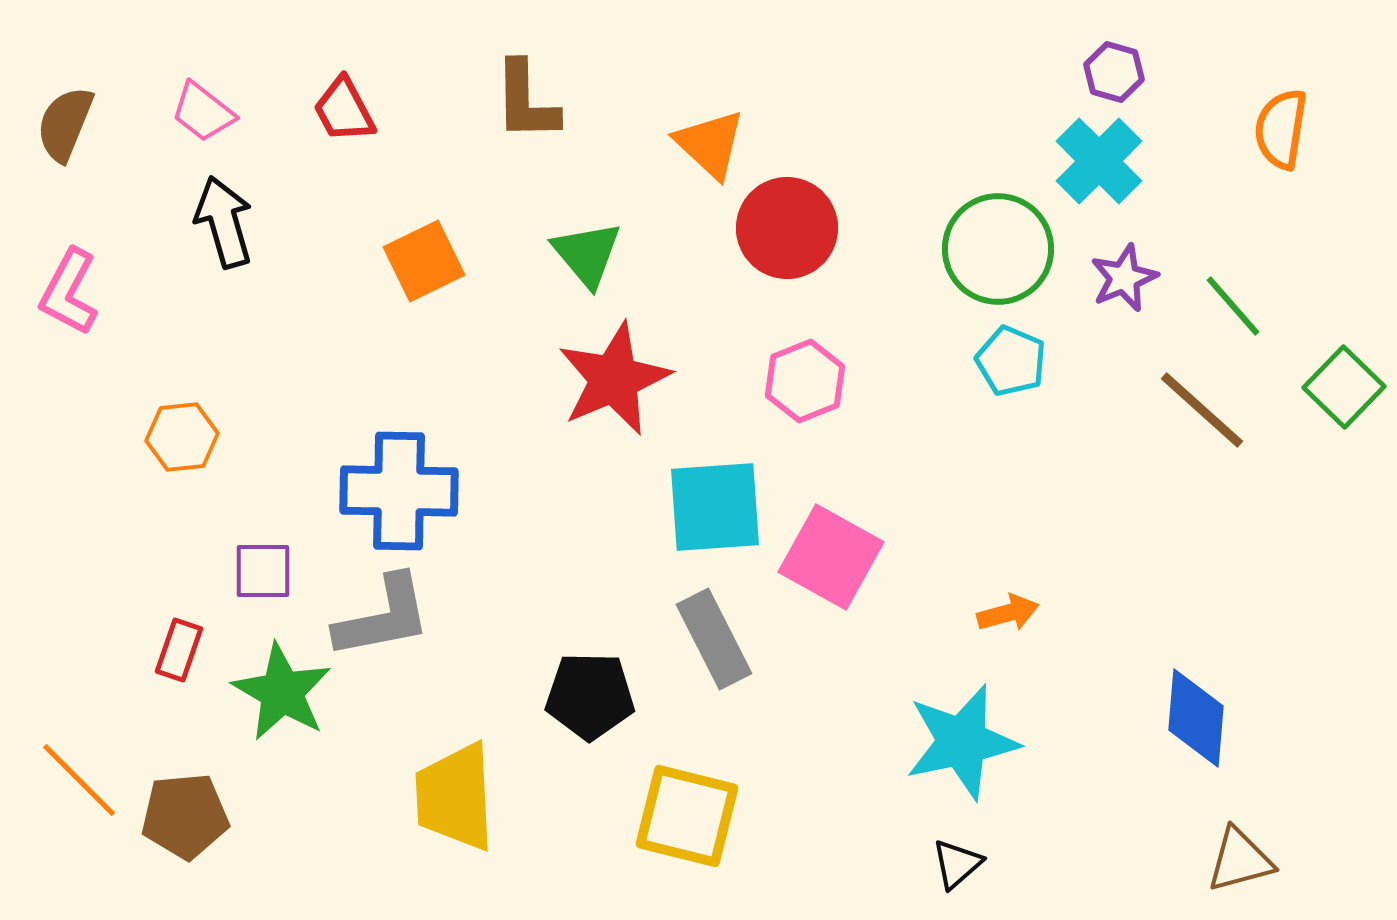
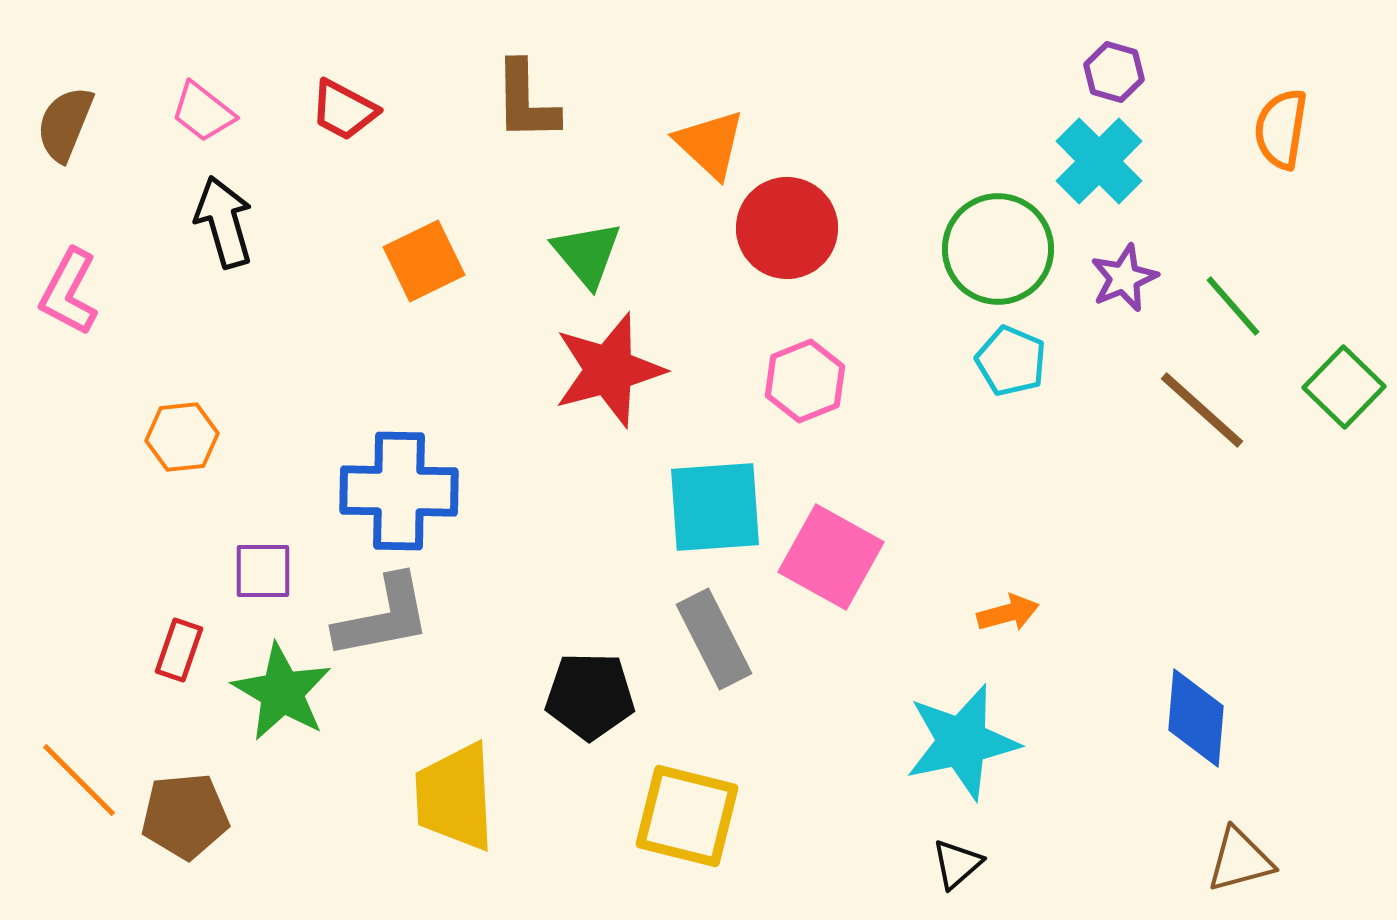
red trapezoid: rotated 34 degrees counterclockwise
red star: moved 5 px left, 9 px up; rotated 8 degrees clockwise
